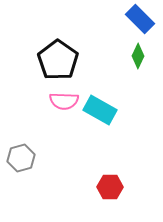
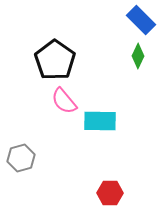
blue rectangle: moved 1 px right, 1 px down
black pentagon: moved 3 px left
pink semicircle: rotated 48 degrees clockwise
cyan rectangle: moved 11 px down; rotated 28 degrees counterclockwise
red hexagon: moved 6 px down
